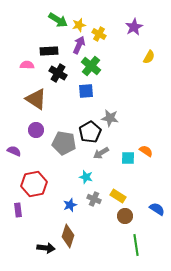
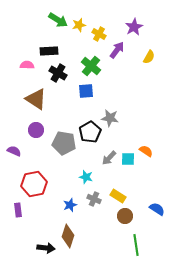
purple arrow: moved 38 px right, 5 px down; rotated 12 degrees clockwise
gray arrow: moved 8 px right, 5 px down; rotated 14 degrees counterclockwise
cyan square: moved 1 px down
